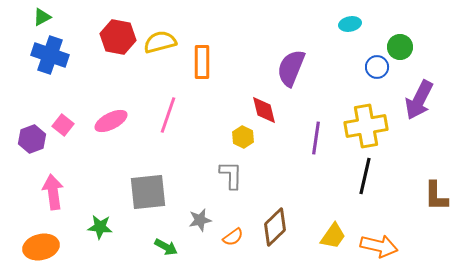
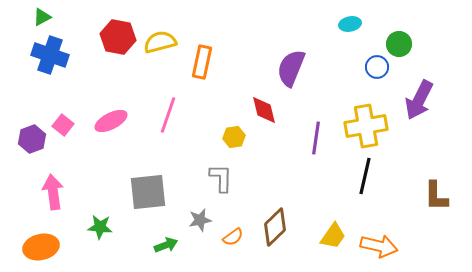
green circle: moved 1 px left, 3 px up
orange rectangle: rotated 12 degrees clockwise
yellow hexagon: moved 9 px left; rotated 25 degrees clockwise
gray L-shape: moved 10 px left, 3 px down
green arrow: moved 2 px up; rotated 50 degrees counterclockwise
